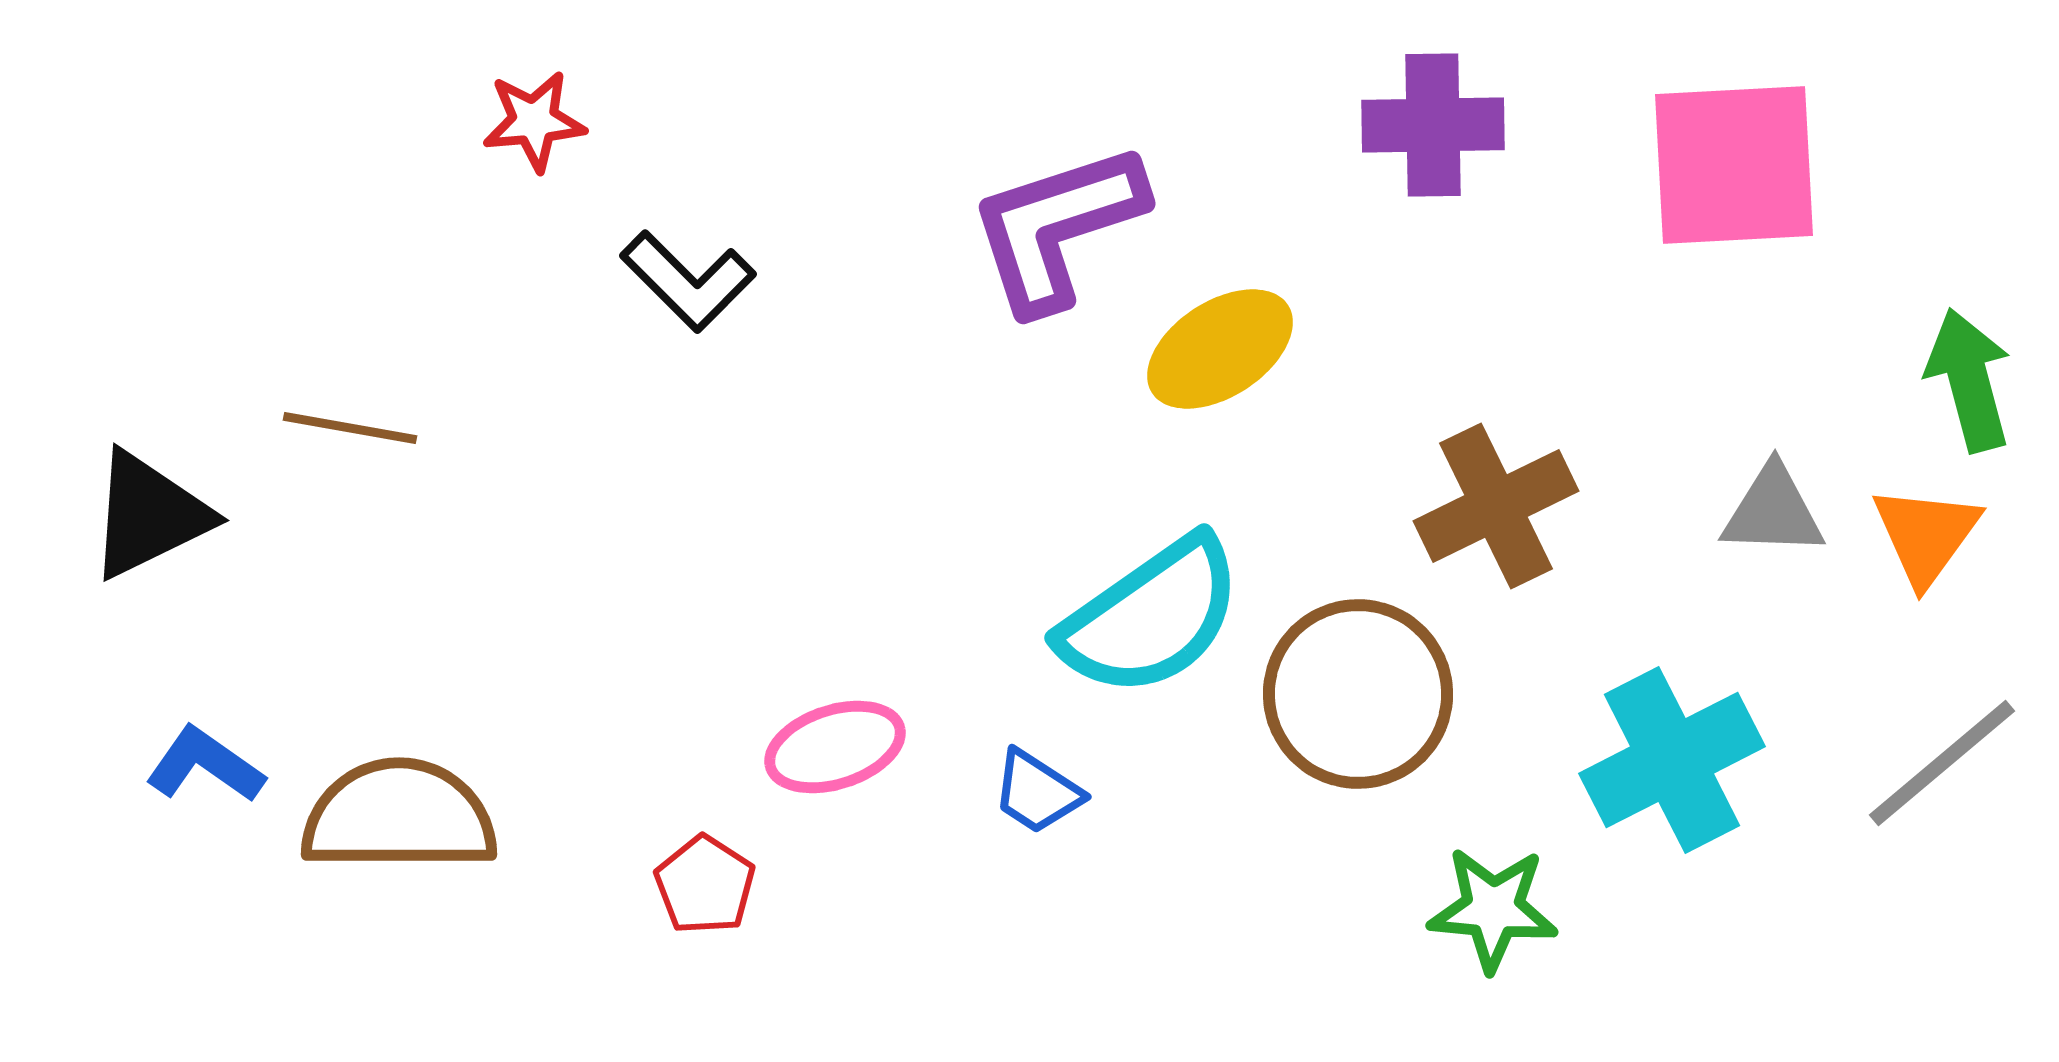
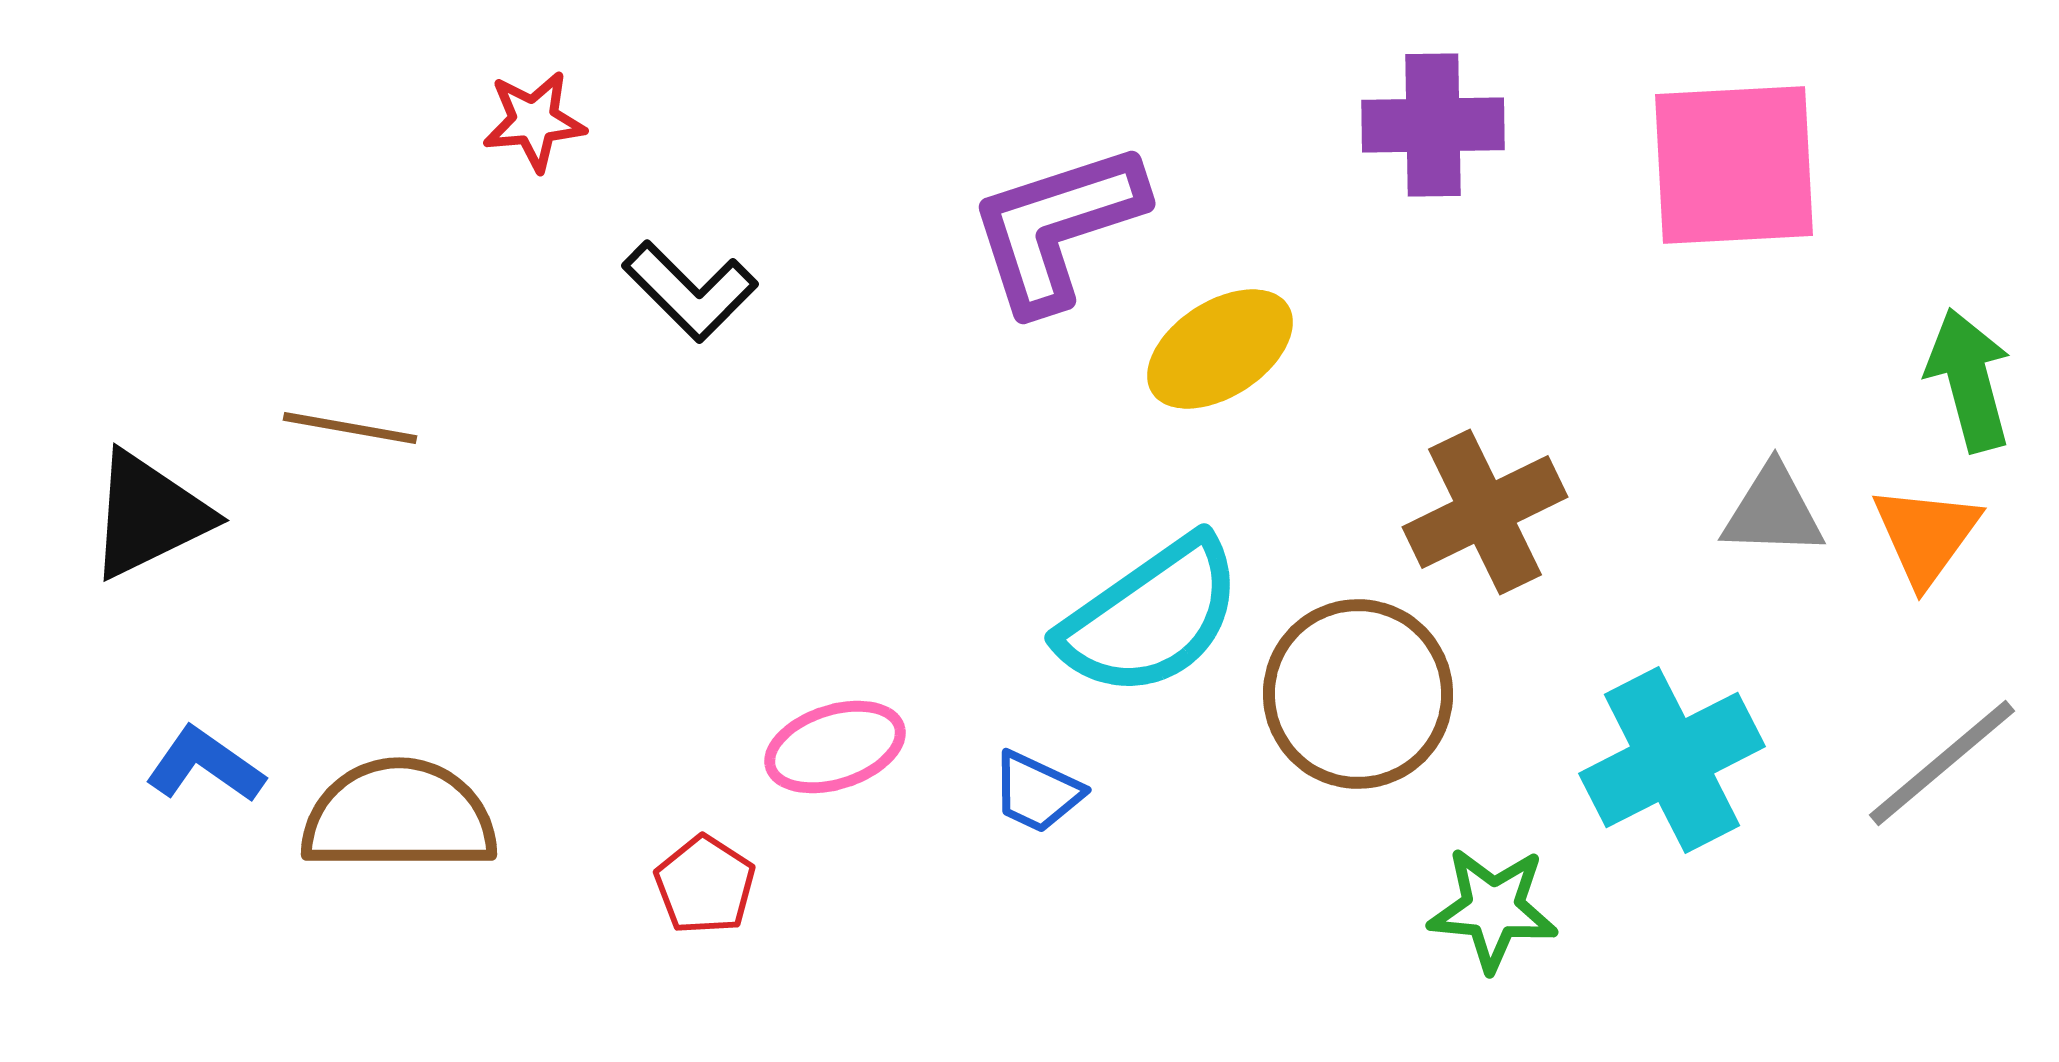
black L-shape: moved 2 px right, 10 px down
brown cross: moved 11 px left, 6 px down
blue trapezoid: rotated 8 degrees counterclockwise
